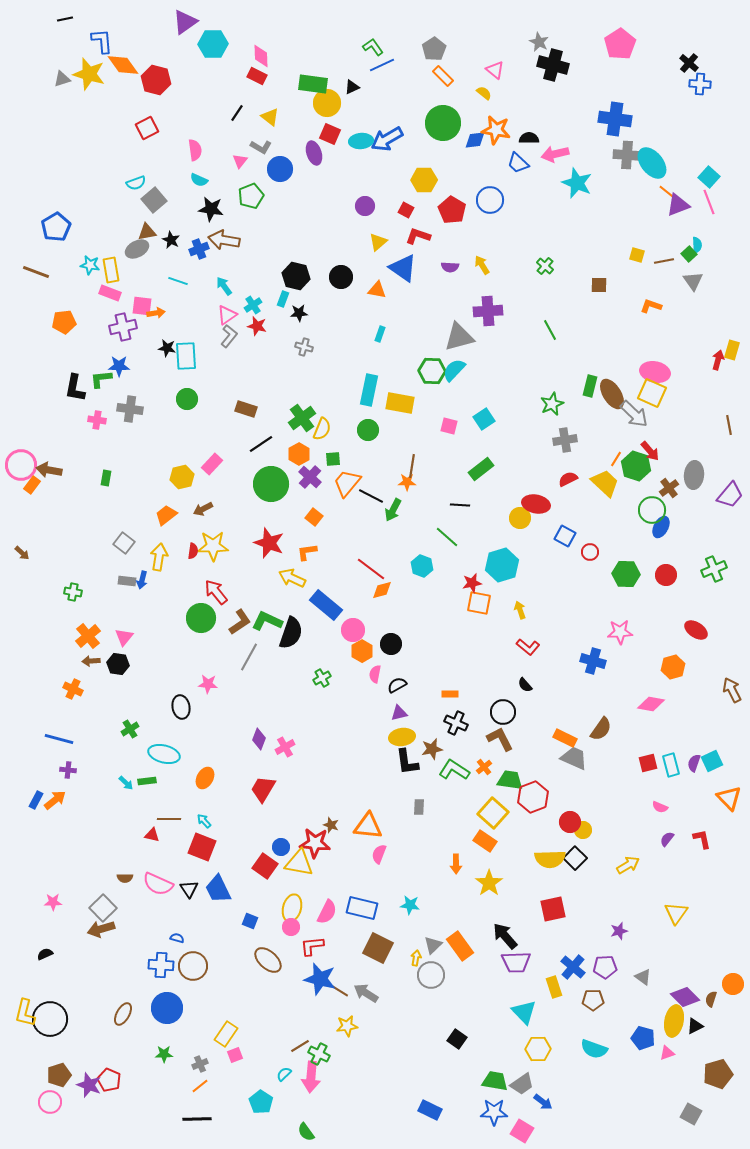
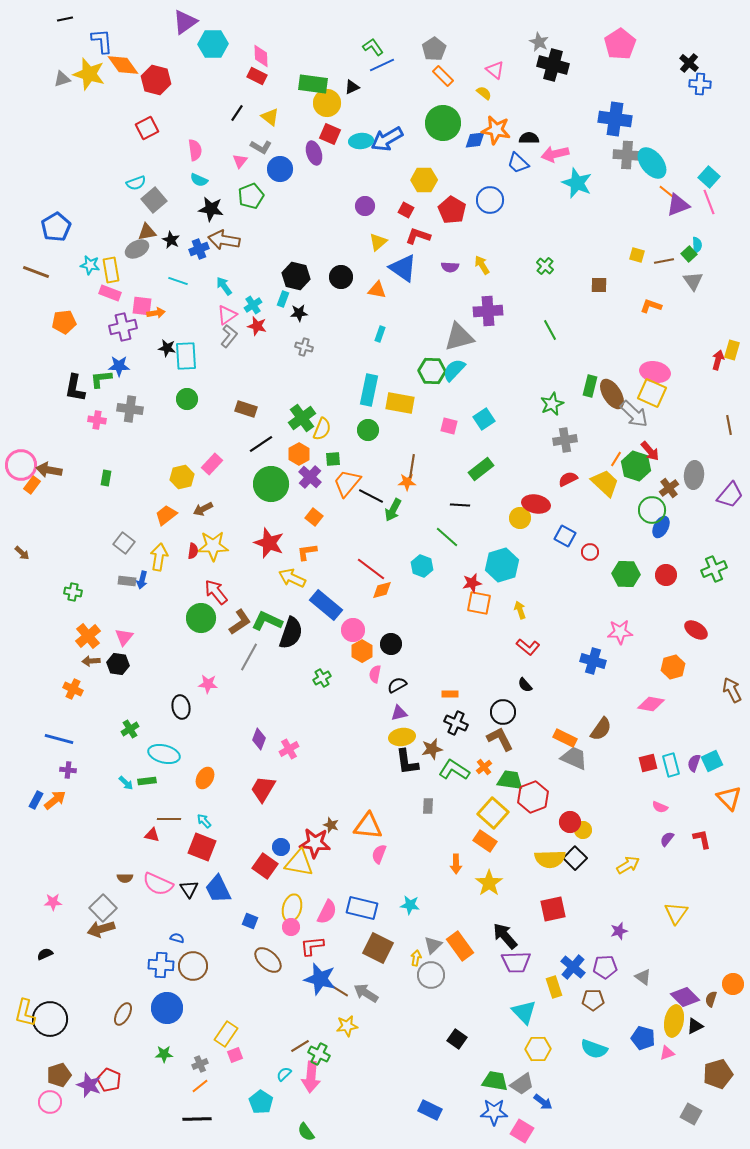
pink cross at (285, 747): moved 4 px right, 2 px down
gray rectangle at (419, 807): moved 9 px right, 1 px up
